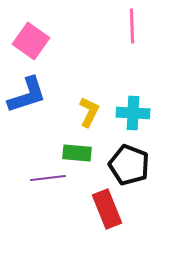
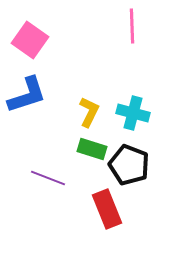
pink square: moved 1 px left, 1 px up
cyan cross: rotated 12 degrees clockwise
green rectangle: moved 15 px right, 4 px up; rotated 12 degrees clockwise
purple line: rotated 28 degrees clockwise
